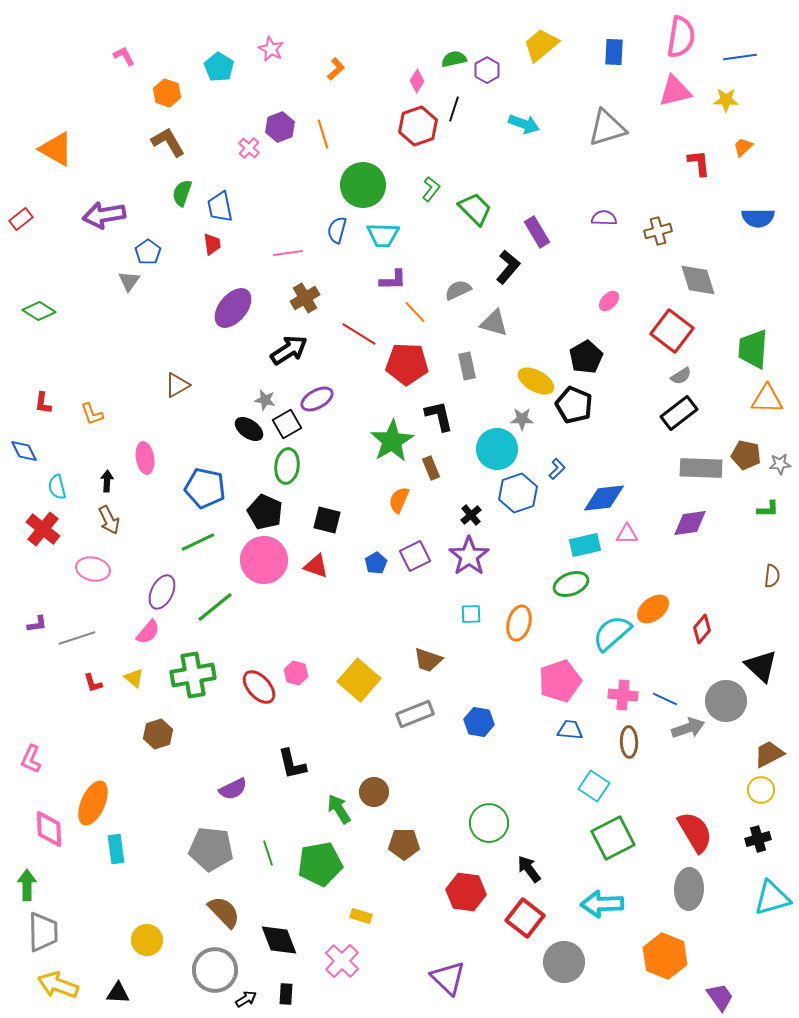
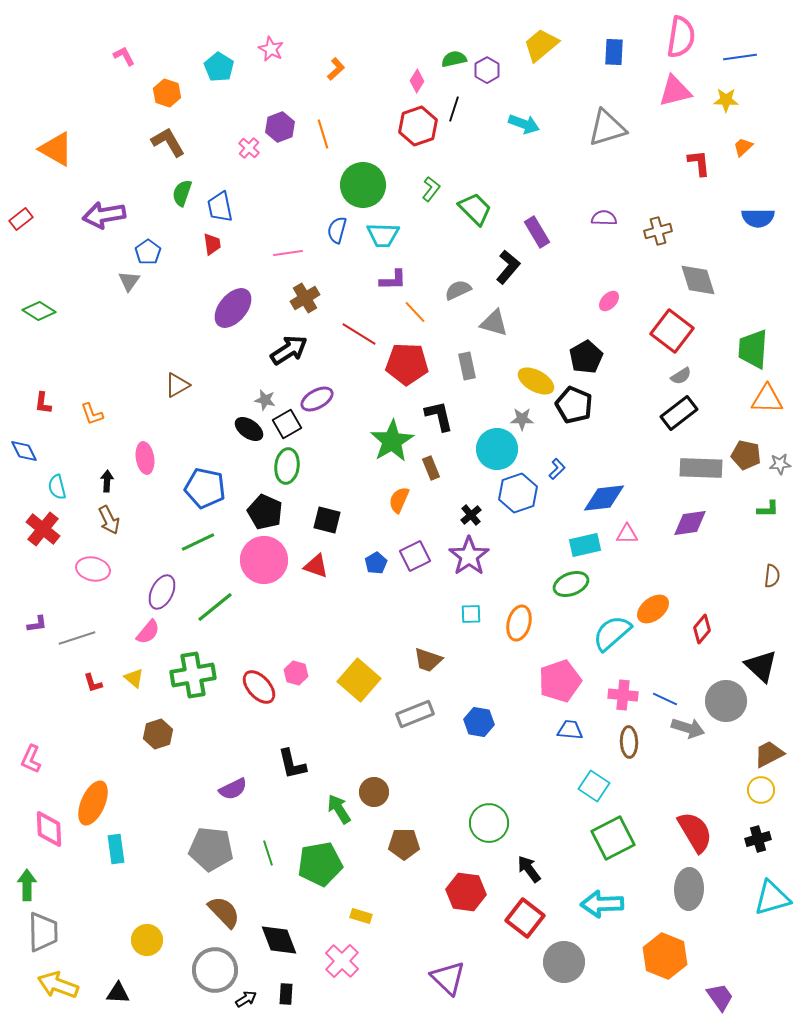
gray arrow at (688, 728): rotated 36 degrees clockwise
